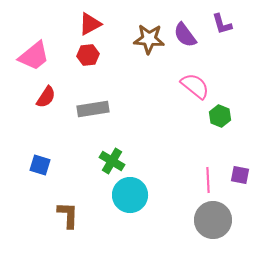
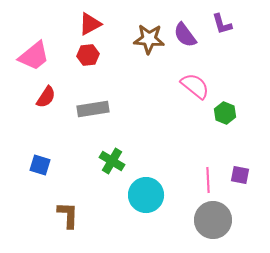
green hexagon: moved 5 px right, 3 px up
cyan circle: moved 16 px right
